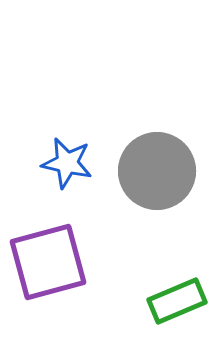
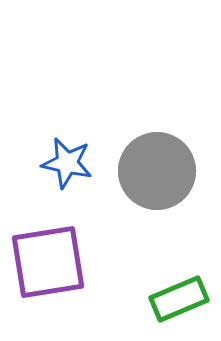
purple square: rotated 6 degrees clockwise
green rectangle: moved 2 px right, 2 px up
